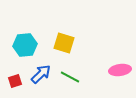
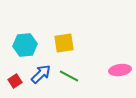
yellow square: rotated 25 degrees counterclockwise
green line: moved 1 px left, 1 px up
red square: rotated 16 degrees counterclockwise
